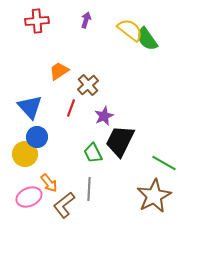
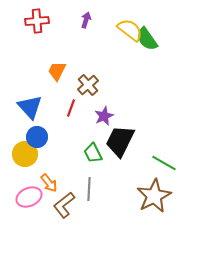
orange trapezoid: moved 2 px left; rotated 30 degrees counterclockwise
